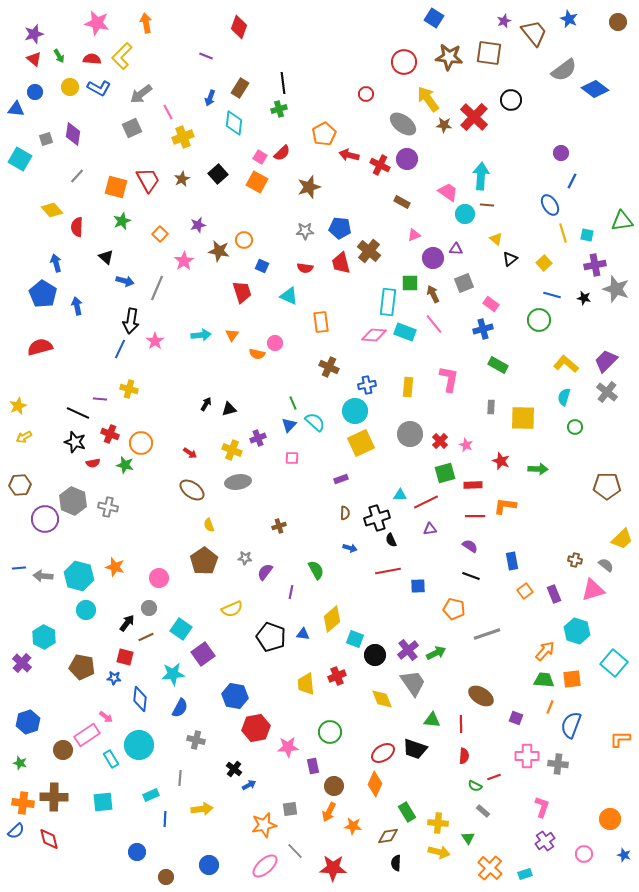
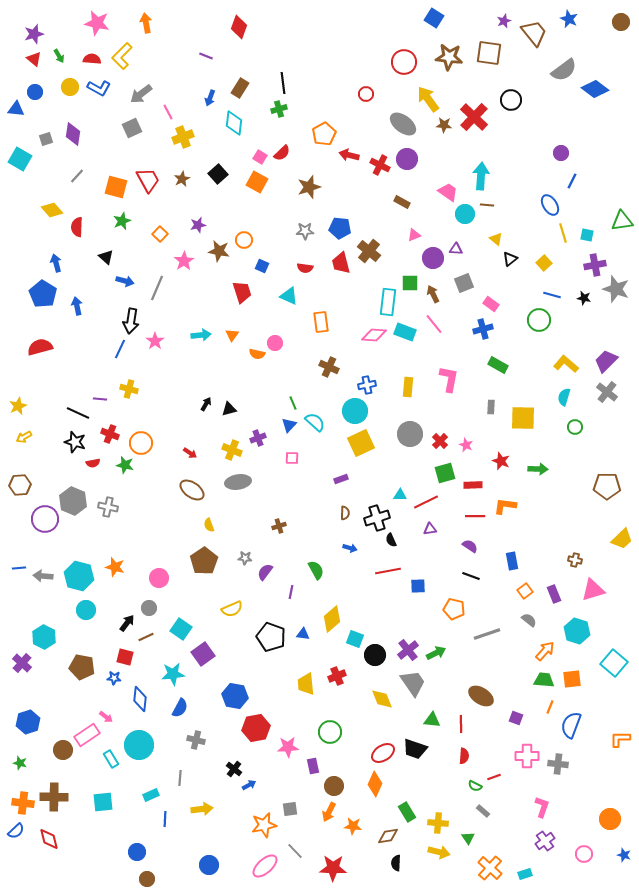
brown circle at (618, 22): moved 3 px right
gray semicircle at (606, 565): moved 77 px left, 55 px down
brown circle at (166, 877): moved 19 px left, 2 px down
